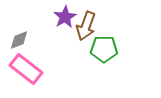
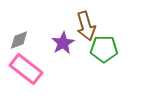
purple star: moved 2 px left, 26 px down
brown arrow: rotated 36 degrees counterclockwise
